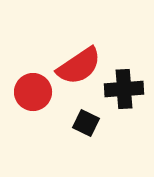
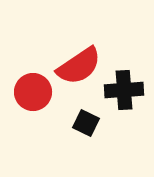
black cross: moved 1 px down
